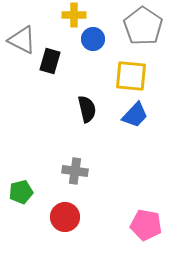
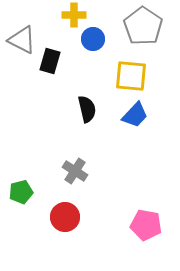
gray cross: rotated 25 degrees clockwise
